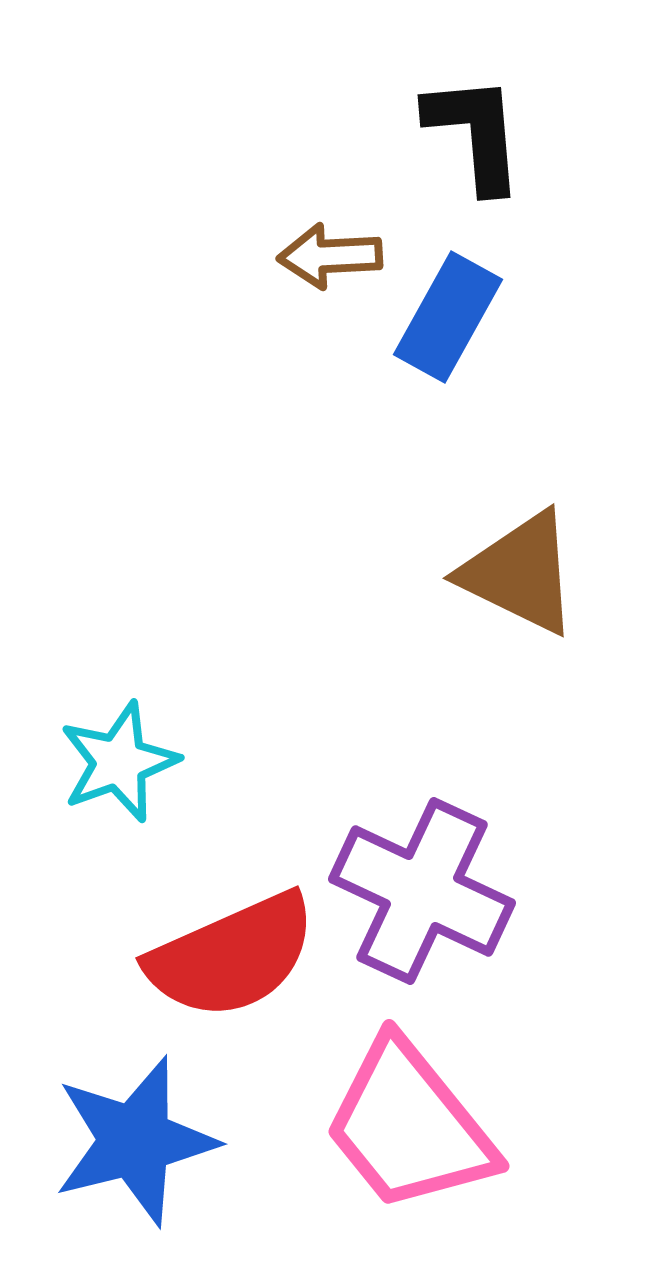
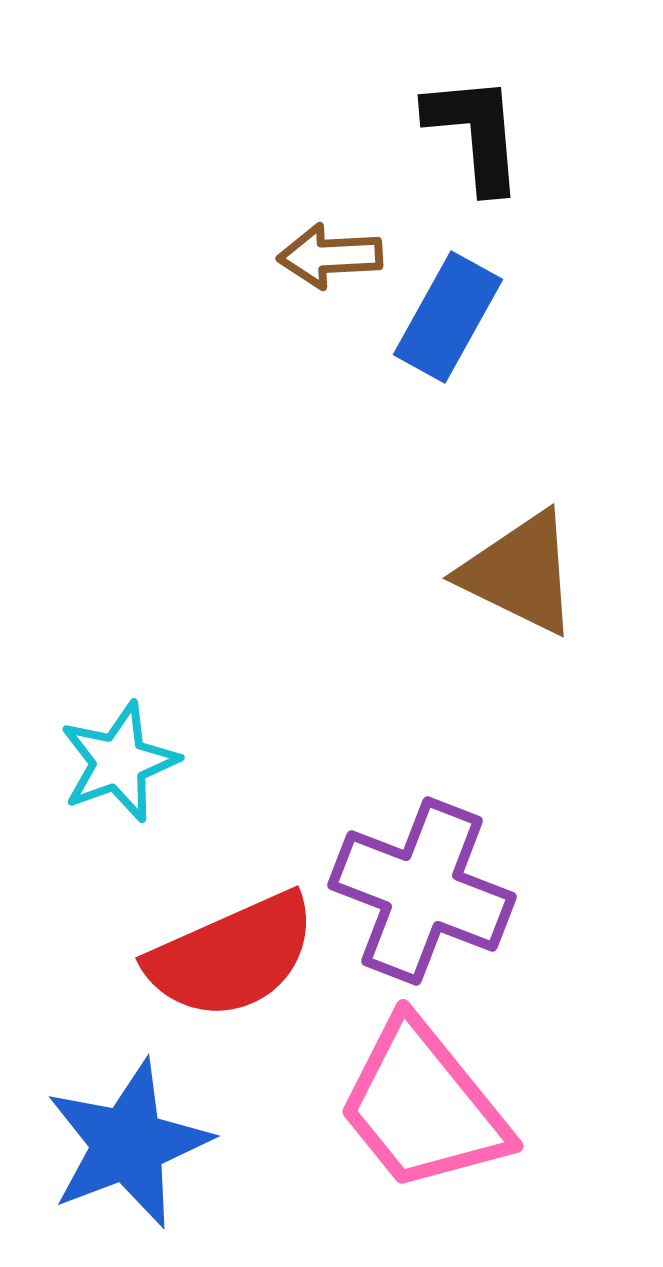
purple cross: rotated 4 degrees counterclockwise
pink trapezoid: moved 14 px right, 20 px up
blue star: moved 7 px left, 3 px down; rotated 7 degrees counterclockwise
